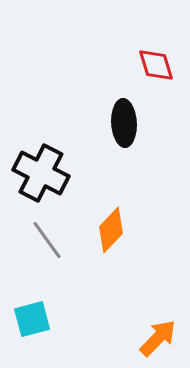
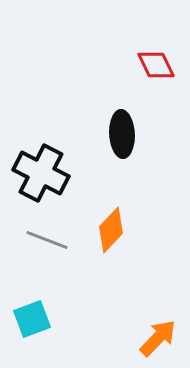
red diamond: rotated 9 degrees counterclockwise
black ellipse: moved 2 px left, 11 px down
gray line: rotated 33 degrees counterclockwise
cyan square: rotated 6 degrees counterclockwise
